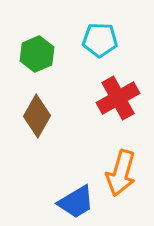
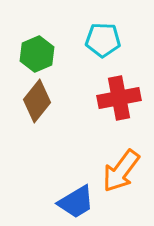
cyan pentagon: moved 3 px right
red cross: moved 1 px right; rotated 18 degrees clockwise
brown diamond: moved 15 px up; rotated 9 degrees clockwise
orange arrow: moved 2 px up; rotated 21 degrees clockwise
